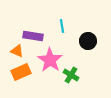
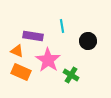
pink star: moved 2 px left
orange rectangle: rotated 48 degrees clockwise
